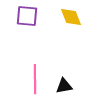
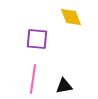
purple square: moved 10 px right, 23 px down
pink line: moved 2 px left; rotated 8 degrees clockwise
